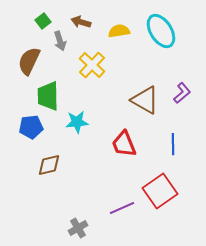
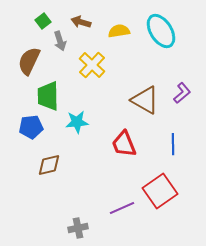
gray cross: rotated 18 degrees clockwise
